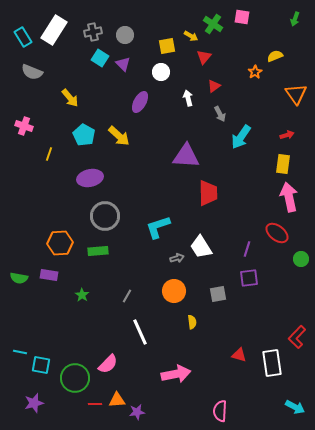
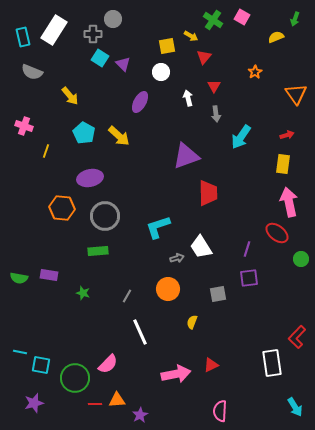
pink square at (242, 17): rotated 21 degrees clockwise
green cross at (213, 24): moved 4 px up
gray cross at (93, 32): moved 2 px down; rotated 12 degrees clockwise
gray circle at (125, 35): moved 12 px left, 16 px up
cyan rectangle at (23, 37): rotated 18 degrees clockwise
yellow semicircle at (275, 56): moved 1 px right, 19 px up
red triangle at (214, 86): rotated 24 degrees counterclockwise
yellow arrow at (70, 98): moved 2 px up
gray arrow at (220, 114): moved 4 px left; rotated 21 degrees clockwise
cyan pentagon at (84, 135): moved 2 px up
yellow line at (49, 154): moved 3 px left, 3 px up
purple triangle at (186, 156): rotated 24 degrees counterclockwise
pink arrow at (289, 197): moved 5 px down
orange hexagon at (60, 243): moved 2 px right, 35 px up; rotated 10 degrees clockwise
orange circle at (174, 291): moved 6 px left, 2 px up
green star at (82, 295): moved 1 px right, 2 px up; rotated 16 degrees counterclockwise
yellow semicircle at (192, 322): rotated 152 degrees counterclockwise
red triangle at (239, 355): moved 28 px left, 10 px down; rotated 42 degrees counterclockwise
cyan arrow at (295, 407): rotated 30 degrees clockwise
purple star at (137, 412): moved 3 px right, 3 px down; rotated 21 degrees counterclockwise
